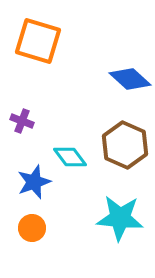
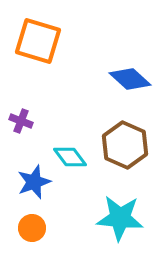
purple cross: moved 1 px left
